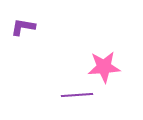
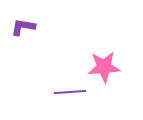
purple line: moved 7 px left, 3 px up
